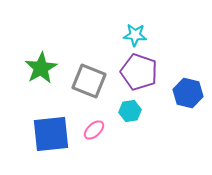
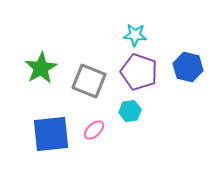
blue hexagon: moved 26 px up
